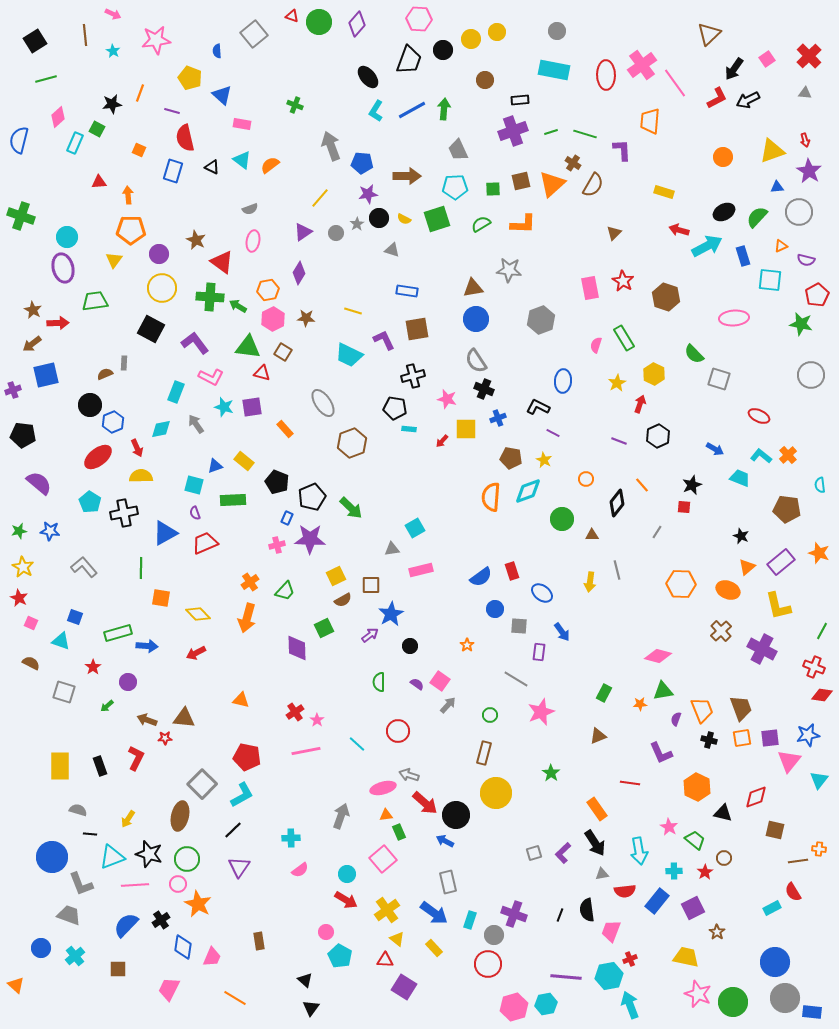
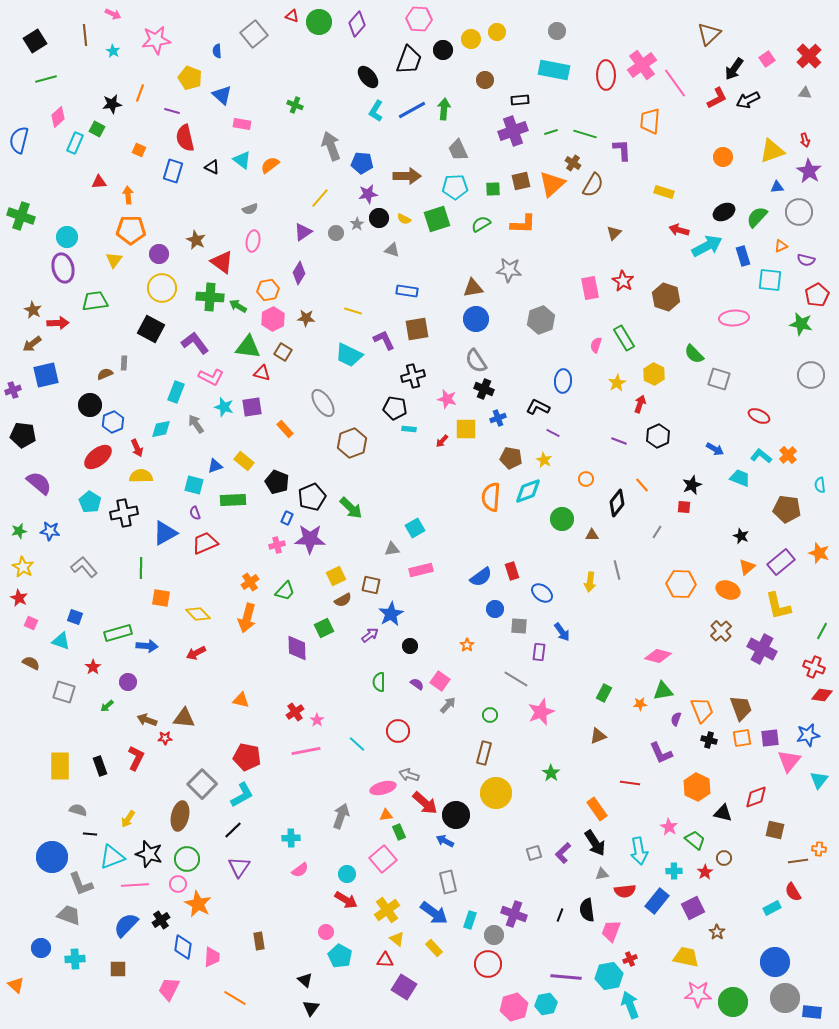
brown square at (371, 585): rotated 12 degrees clockwise
cyan cross at (75, 956): moved 3 px down; rotated 36 degrees clockwise
pink trapezoid at (212, 957): rotated 20 degrees counterclockwise
pink star at (698, 994): rotated 20 degrees counterclockwise
